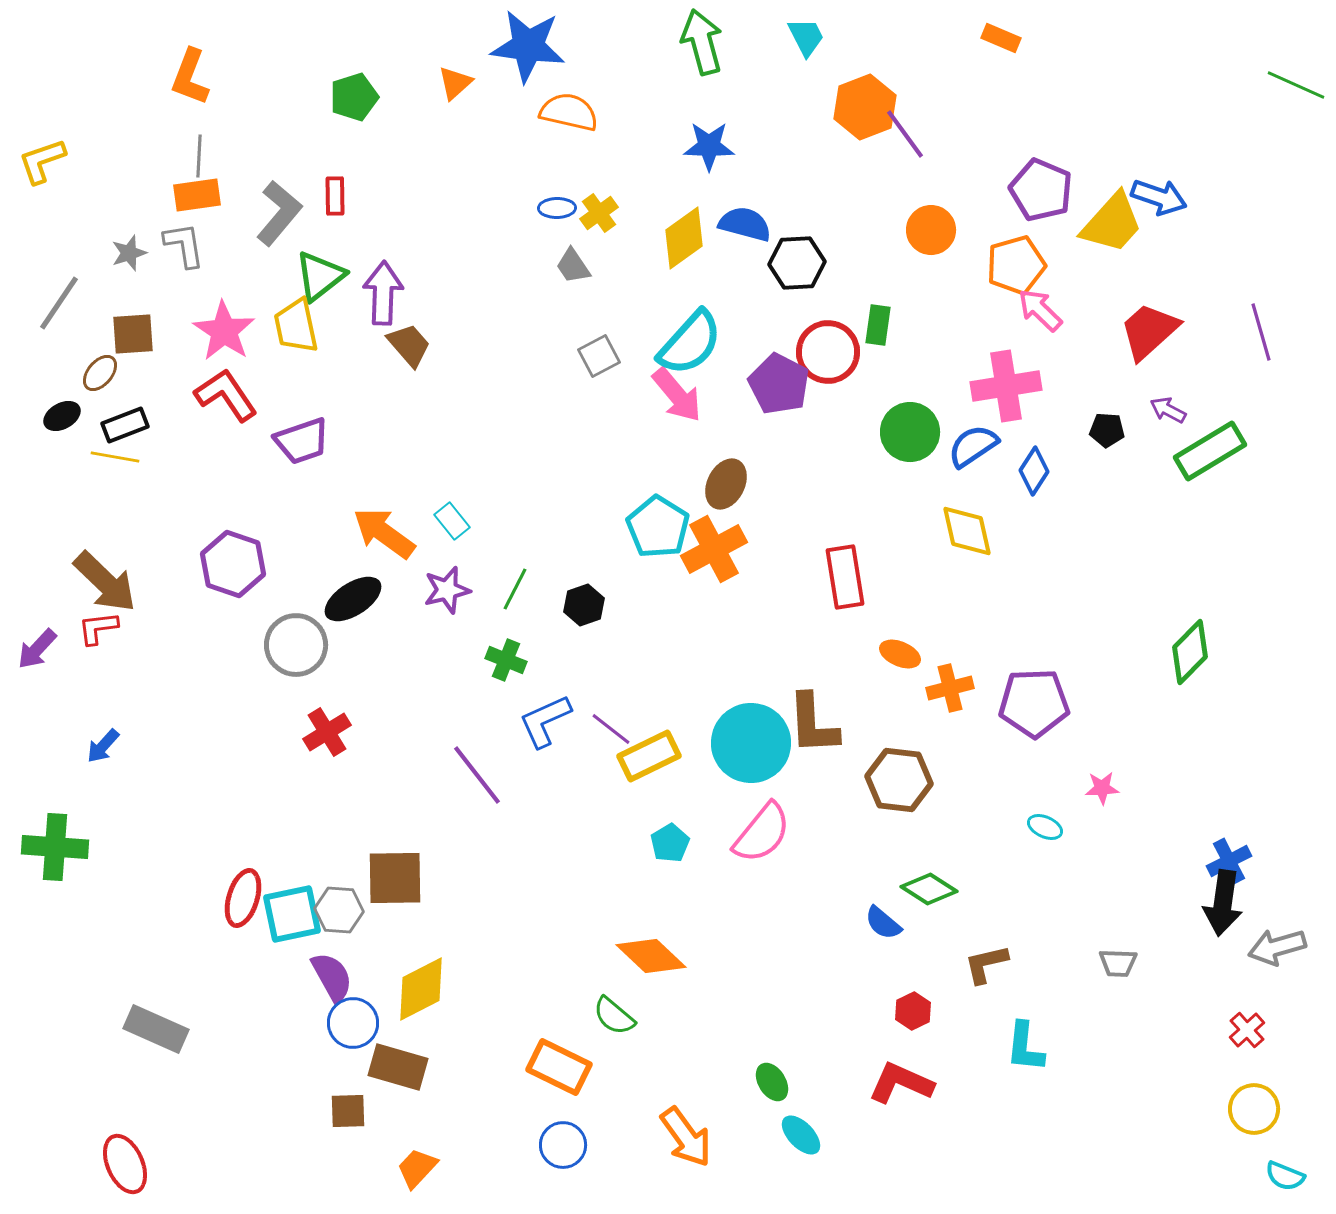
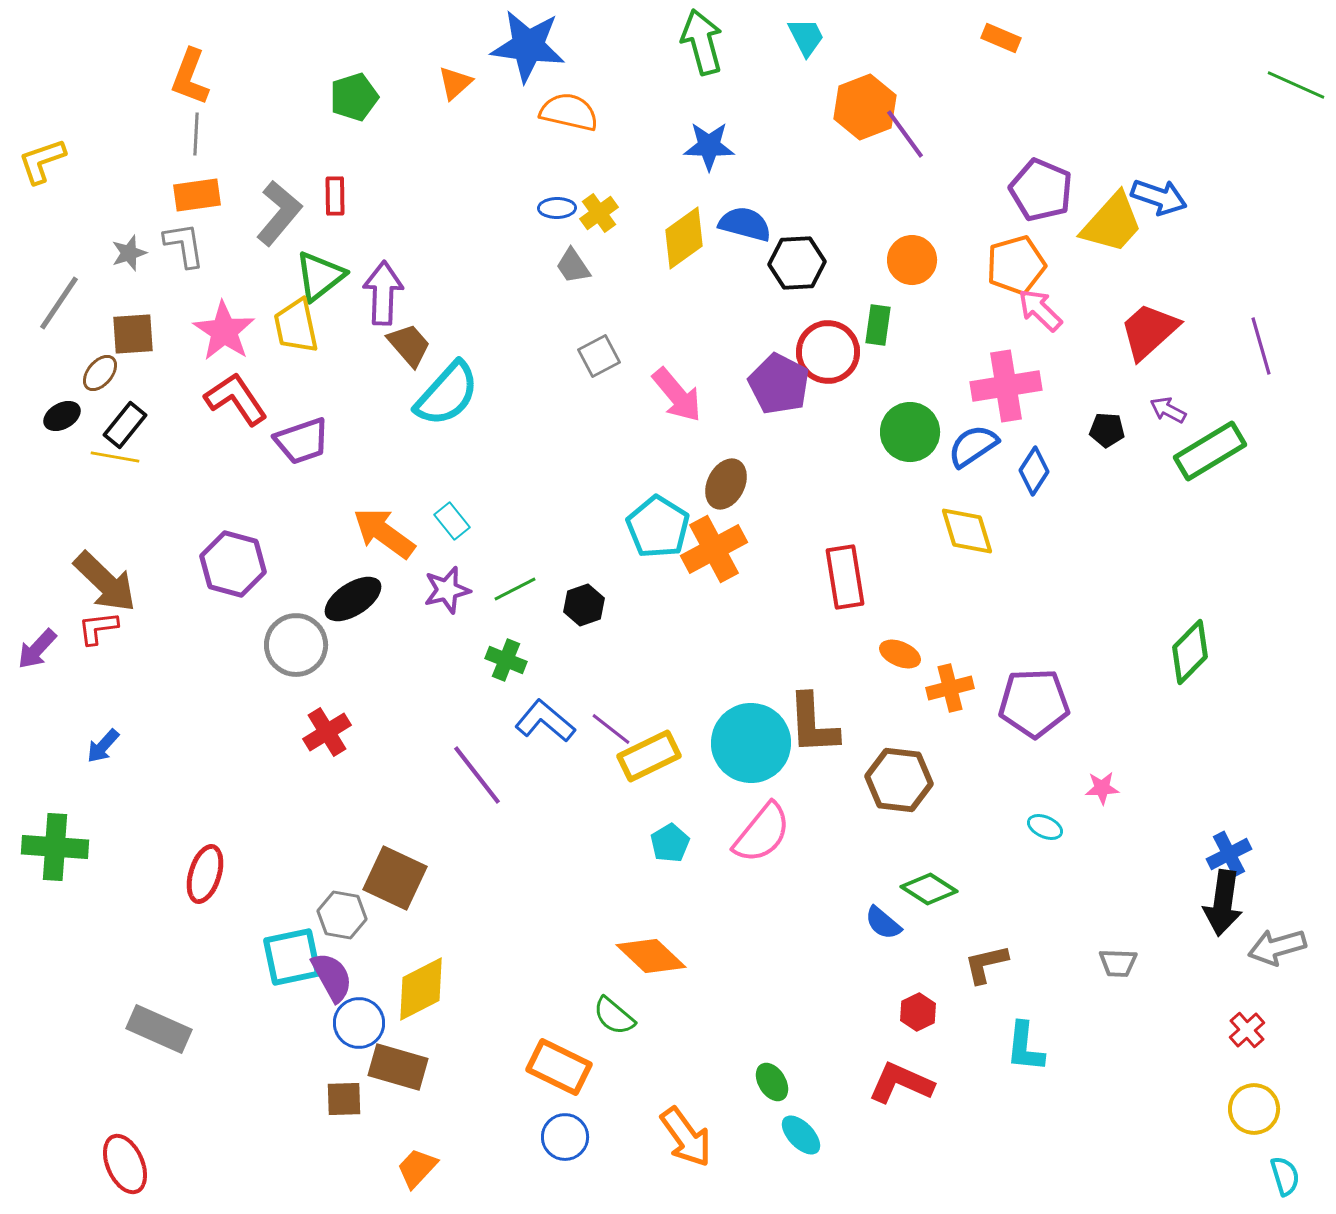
gray line at (199, 156): moved 3 px left, 22 px up
orange circle at (931, 230): moved 19 px left, 30 px down
purple line at (1261, 332): moved 14 px down
cyan semicircle at (690, 343): moved 243 px left, 51 px down
red L-shape at (226, 395): moved 10 px right, 4 px down
black rectangle at (125, 425): rotated 30 degrees counterclockwise
yellow diamond at (967, 531): rotated 4 degrees counterclockwise
purple hexagon at (233, 564): rotated 4 degrees counterclockwise
green line at (515, 589): rotated 36 degrees clockwise
blue L-shape at (545, 721): rotated 64 degrees clockwise
blue cross at (1229, 861): moved 7 px up
brown square at (395, 878): rotated 26 degrees clockwise
red ellipse at (243, 898): moved 38 px left, 24 px up
gray hexagon at (339, 910): moved 3 px right, 5 px down; rotated 6 degrees clockwise
cyan square at (292, 914): moved 43 px down
red hexagon at (913, 1011): moved 5 px right, 1 px down
blue circle at (353, 1023): moved 6 px right
gray rectangle at (156, 1029): moved 3 px right
brown square at (348, 1111): moved 4 px left, 12 px up
blue circle at (563, 1145): moved 2 px right, 8 px up
cyan semicircle at (1285, 1176): rotated 129 degrees counterclockwise
